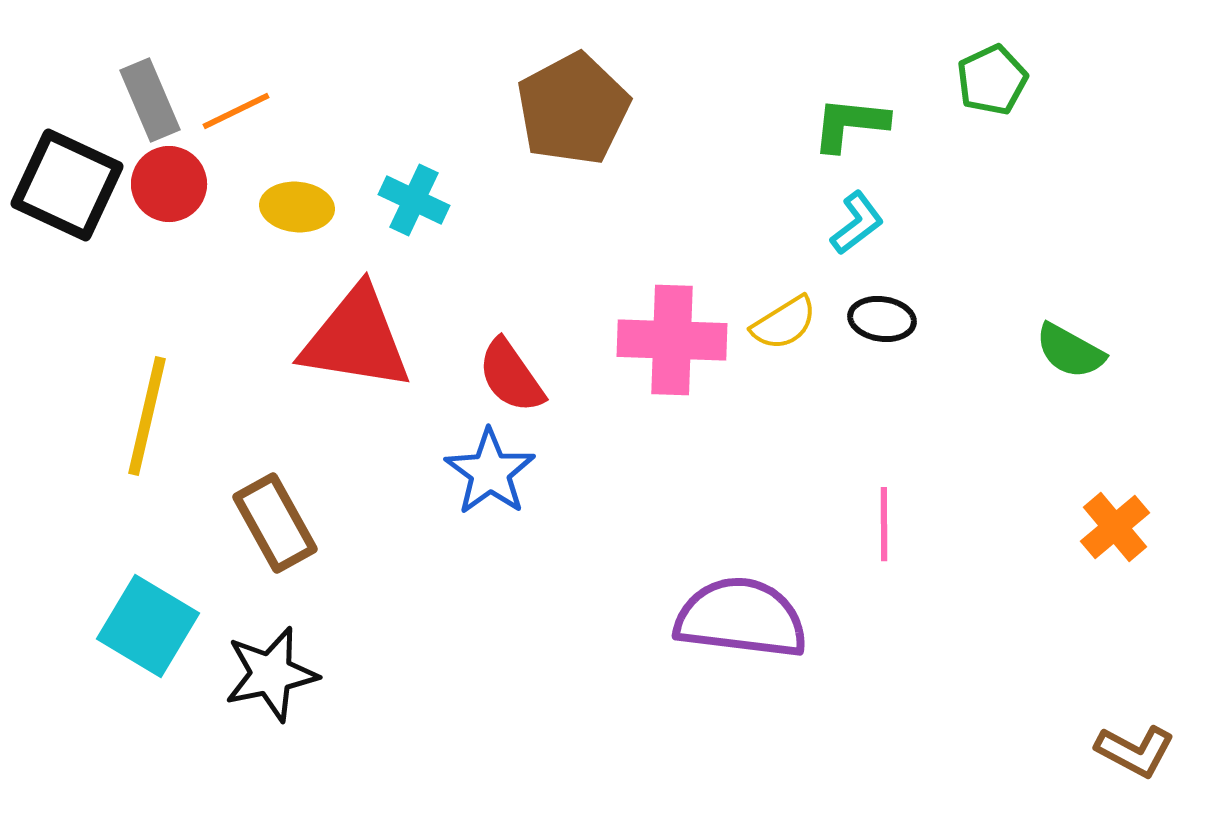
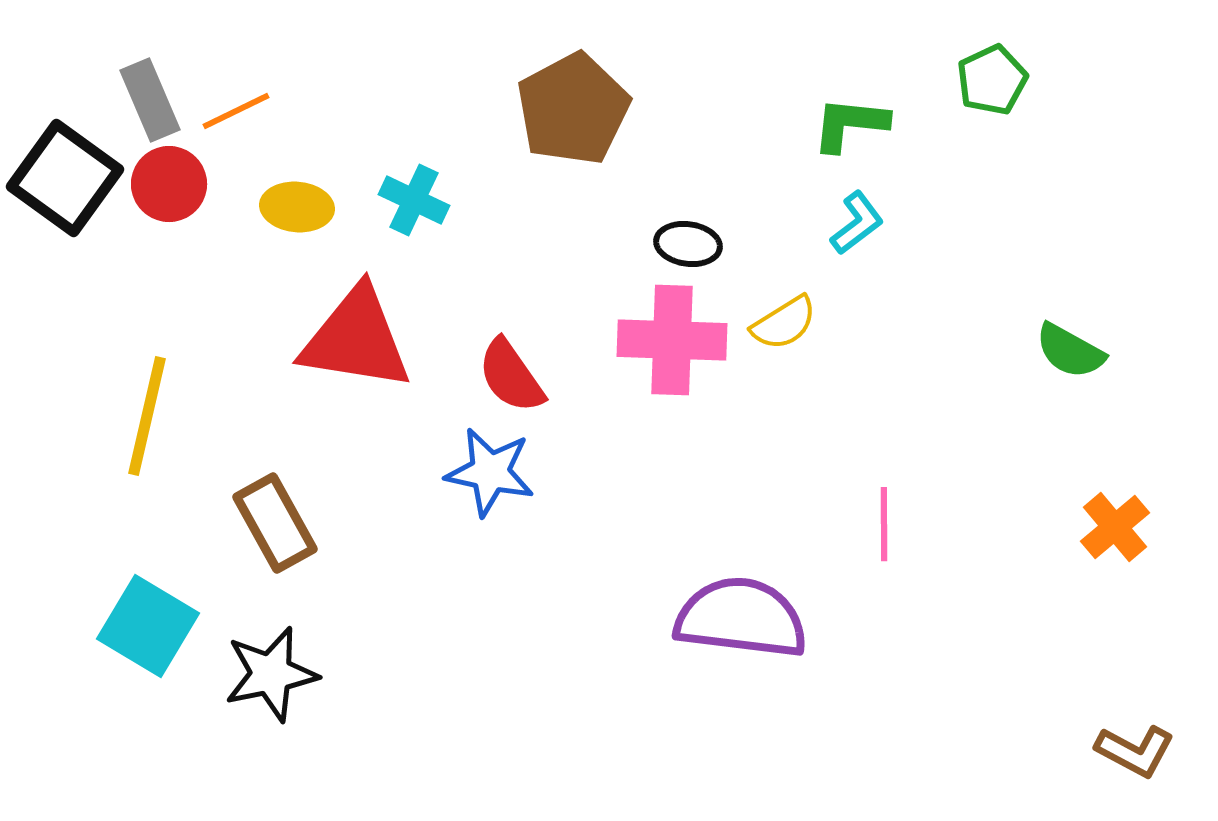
black square: moved 2 px left, 7 px up; rotated 11 degrees clockwise
black ellipse: moved 194 px left, 75 px up
blue star: rotated 24 degrees counterclockwise
